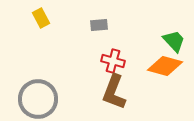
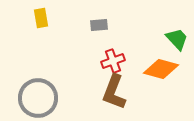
yellow rectangle: rotated 18 degrees clockwise
green trapezoid: moved 3 px right, 2 px up
red cross: rotated 35 degrees counterclockwise
orange diamond: moved 4 px left, 3 px down
gray circle: moved 1 px up
